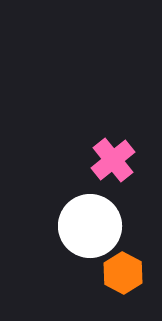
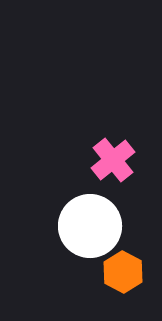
orange hexagon: moved 1 px up
